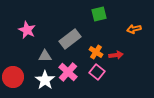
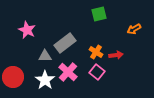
orange arrow: rotated 16 degrees counterclockwise
gray rectangle: moved 5 px left, 4 px down
